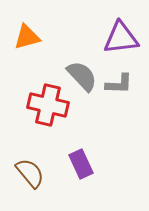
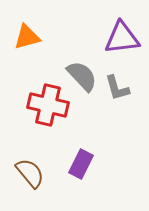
purple triangle: moved 1 px right
gray L-shape: moved 2 px left, 4 px down; rotated 72 degrees clockwise
purple rectangle: rotated 52 degrees clockwise
